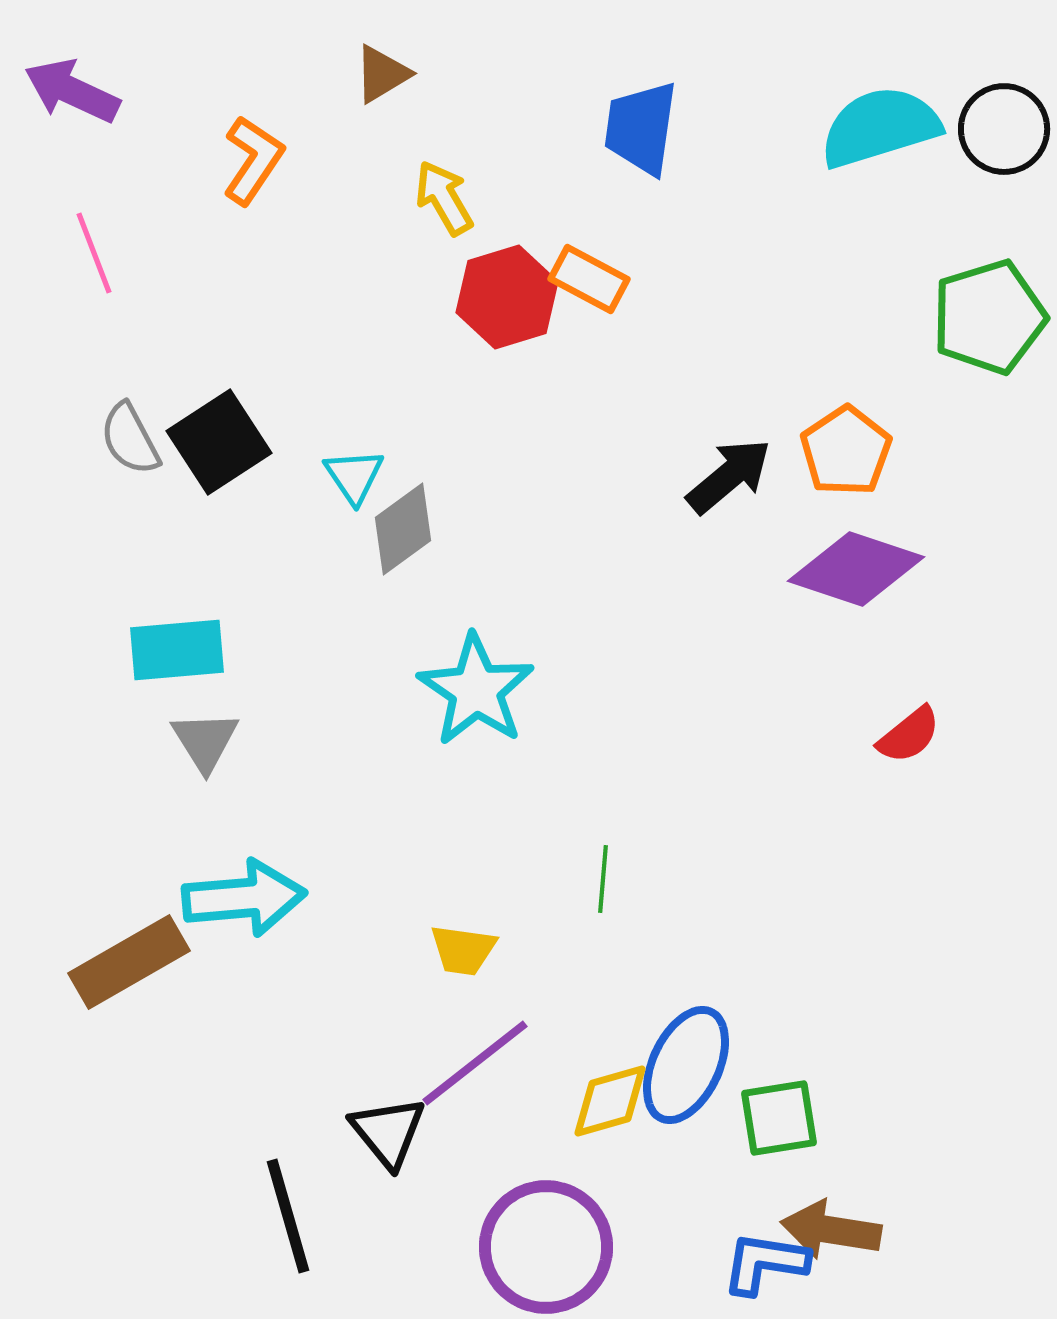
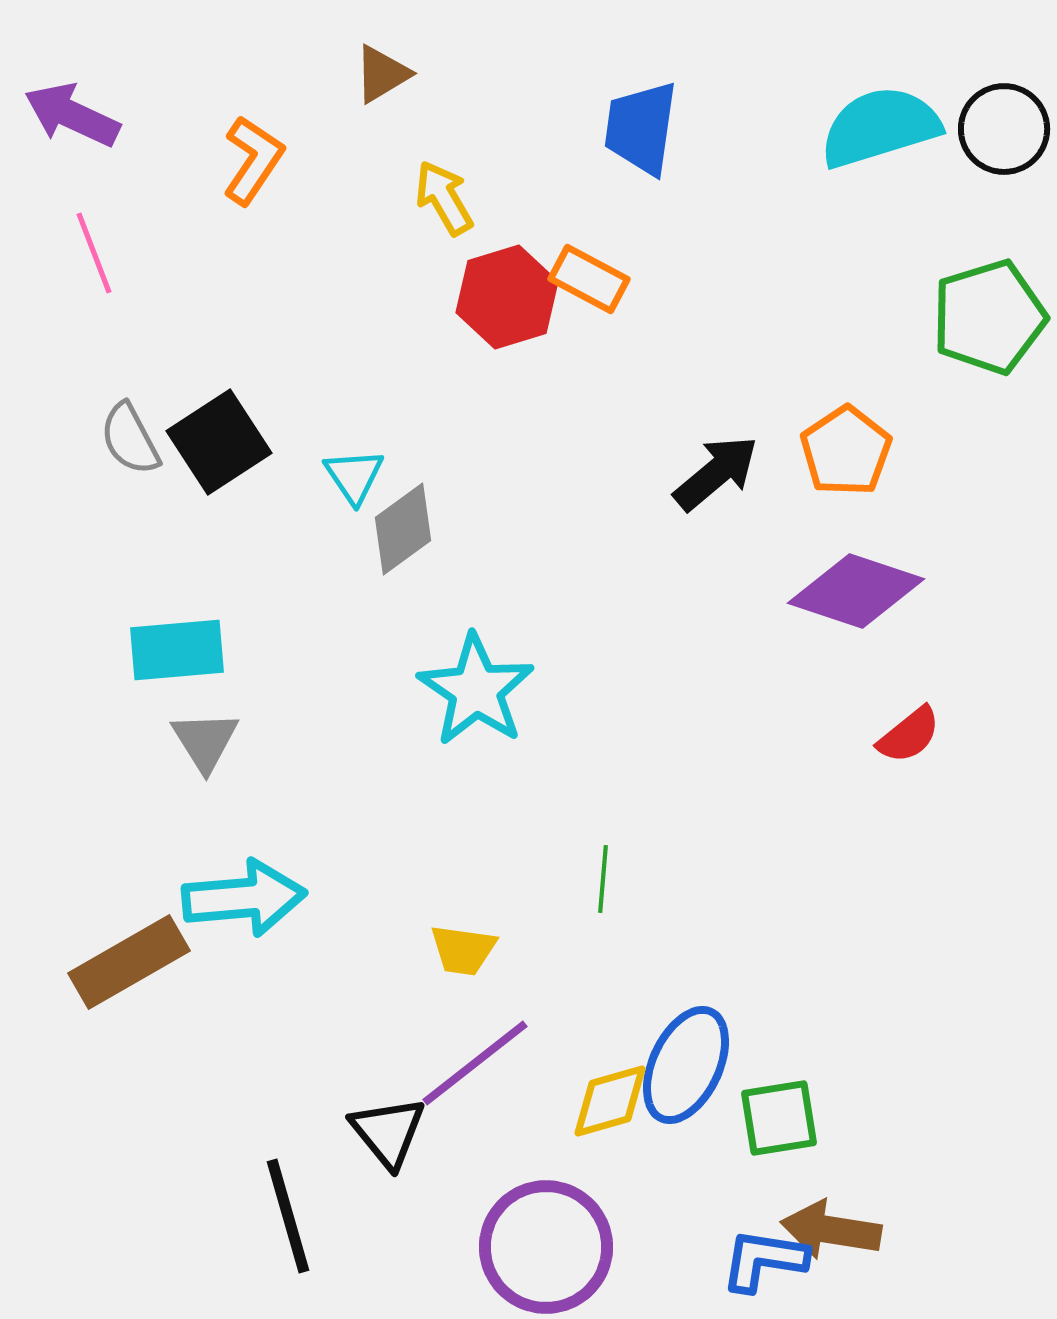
purple arrow: moved 24 px down
black arrow: moved 13 px left, 3 px up
purple diamond: moved 22 px down
blue L-shape: moved 1 px left, 3 px up
